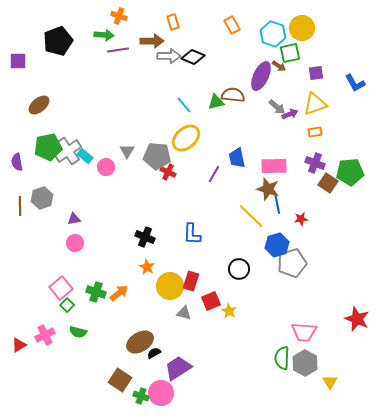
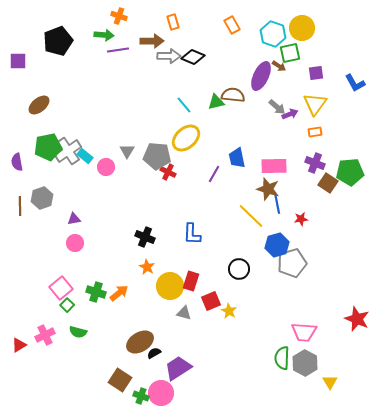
yellow triangle at (315, 104): rotated 35 degrees counterclockwise
